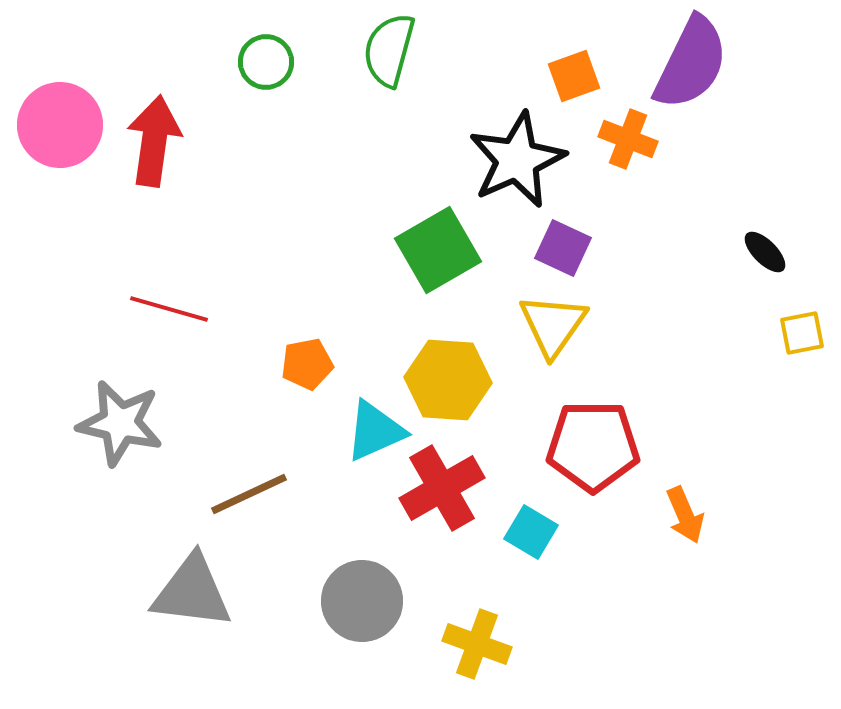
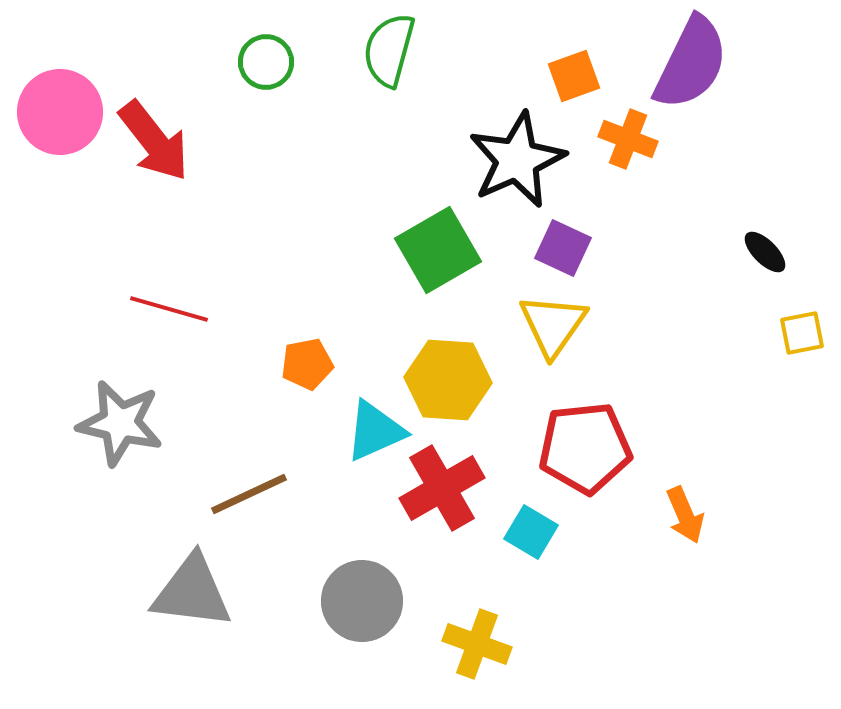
pink circle: moved 13 px up
red arrow: rotated 134 degrees clockwise
red pentagon: moved 8 px left, 2 px down; rotated 6 degrees counterclockwise
